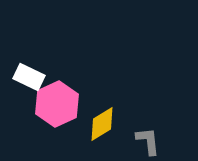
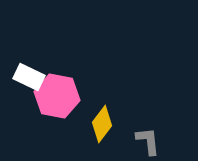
pink hexagon: moved 8 px up; rotated 24 degrees counterclockwise
yellow diamond: rotated 21 degrees counterclockwise
